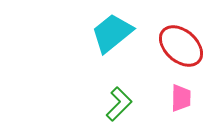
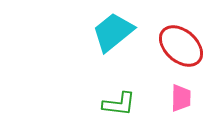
cyan trapezoid: moved 1 px right, 1 px up
green L-shape: rotated 52 degrees clockwise
